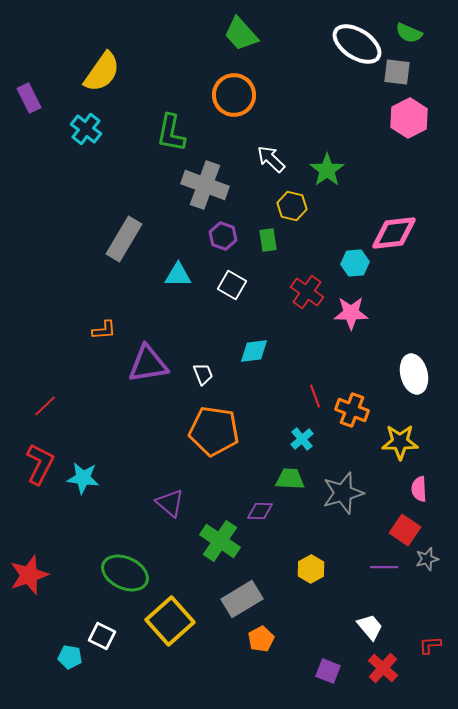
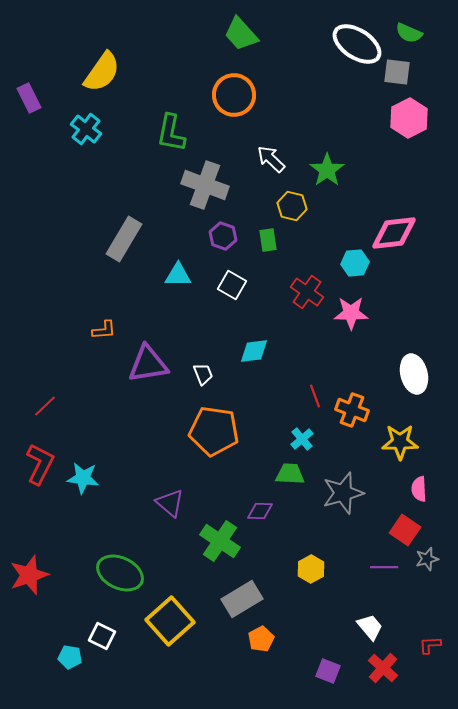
green trapezoid at (290, 479): moved 5 px up
green ellipse at (125, 573): moved 5 px left
